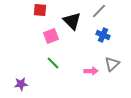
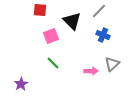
purple star: rotated 24 degrees counterclockwise
